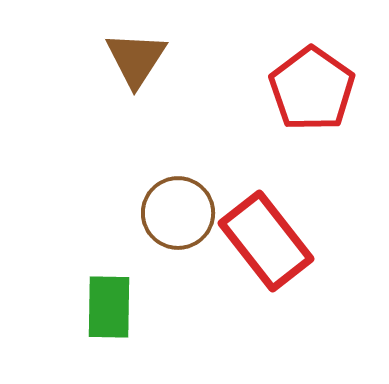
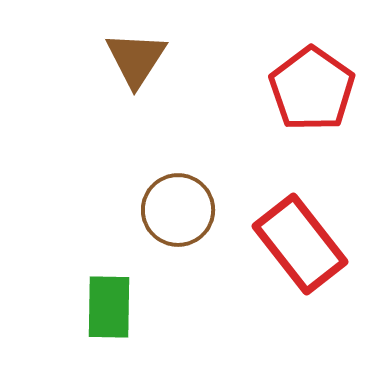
brown circle: moved 3 px up
red rectangle: moved 34 px right, 3 px down
